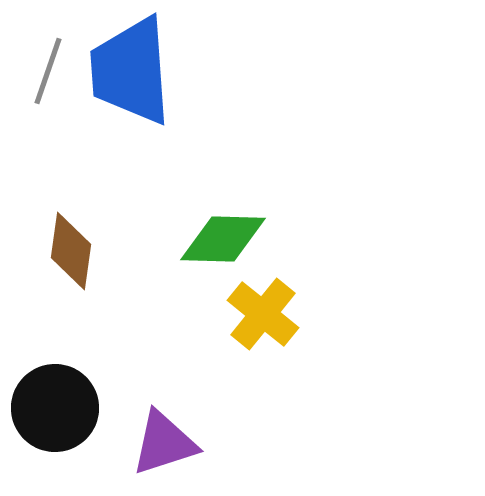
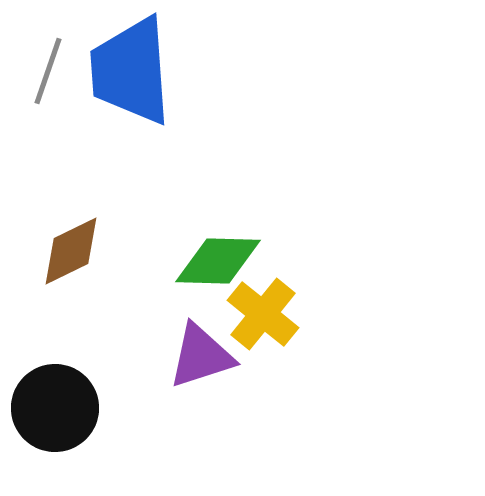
green diamond: moved 5 px left, 22 px down
brown diamond: rotated 56 degrees clockwise
purple triangle: moved 37 px right, 87 px up
